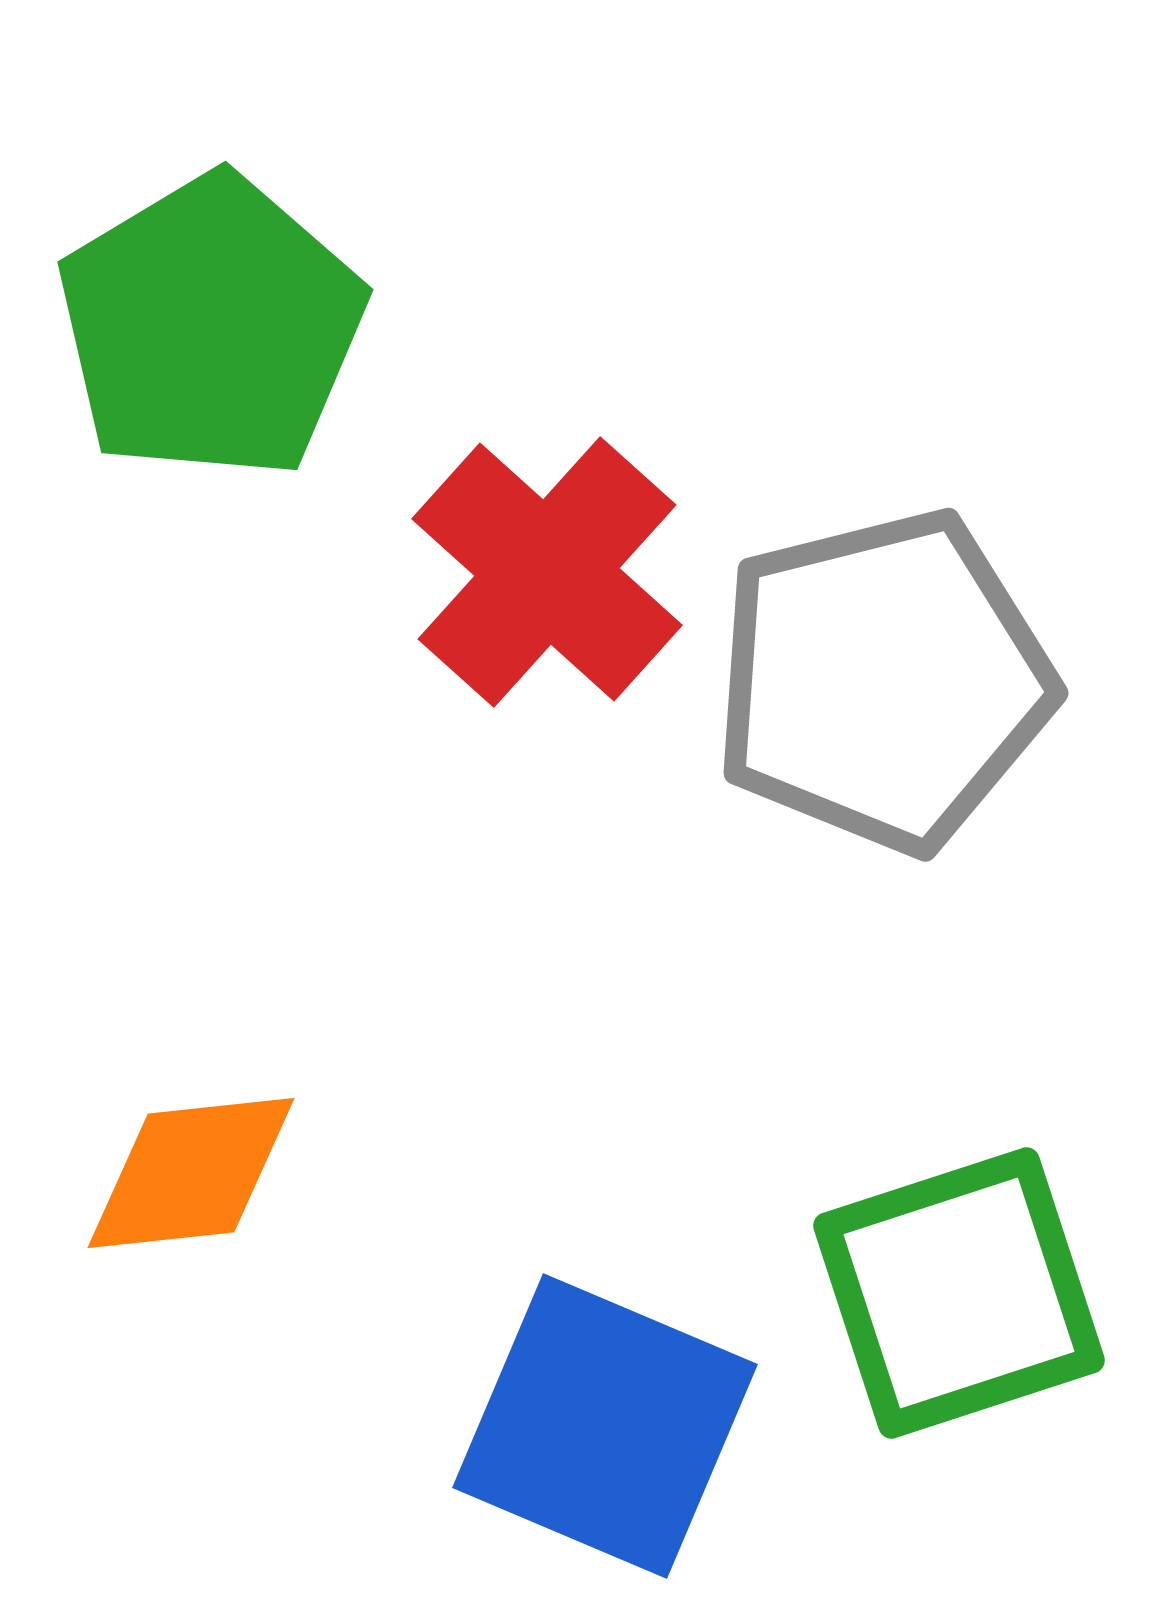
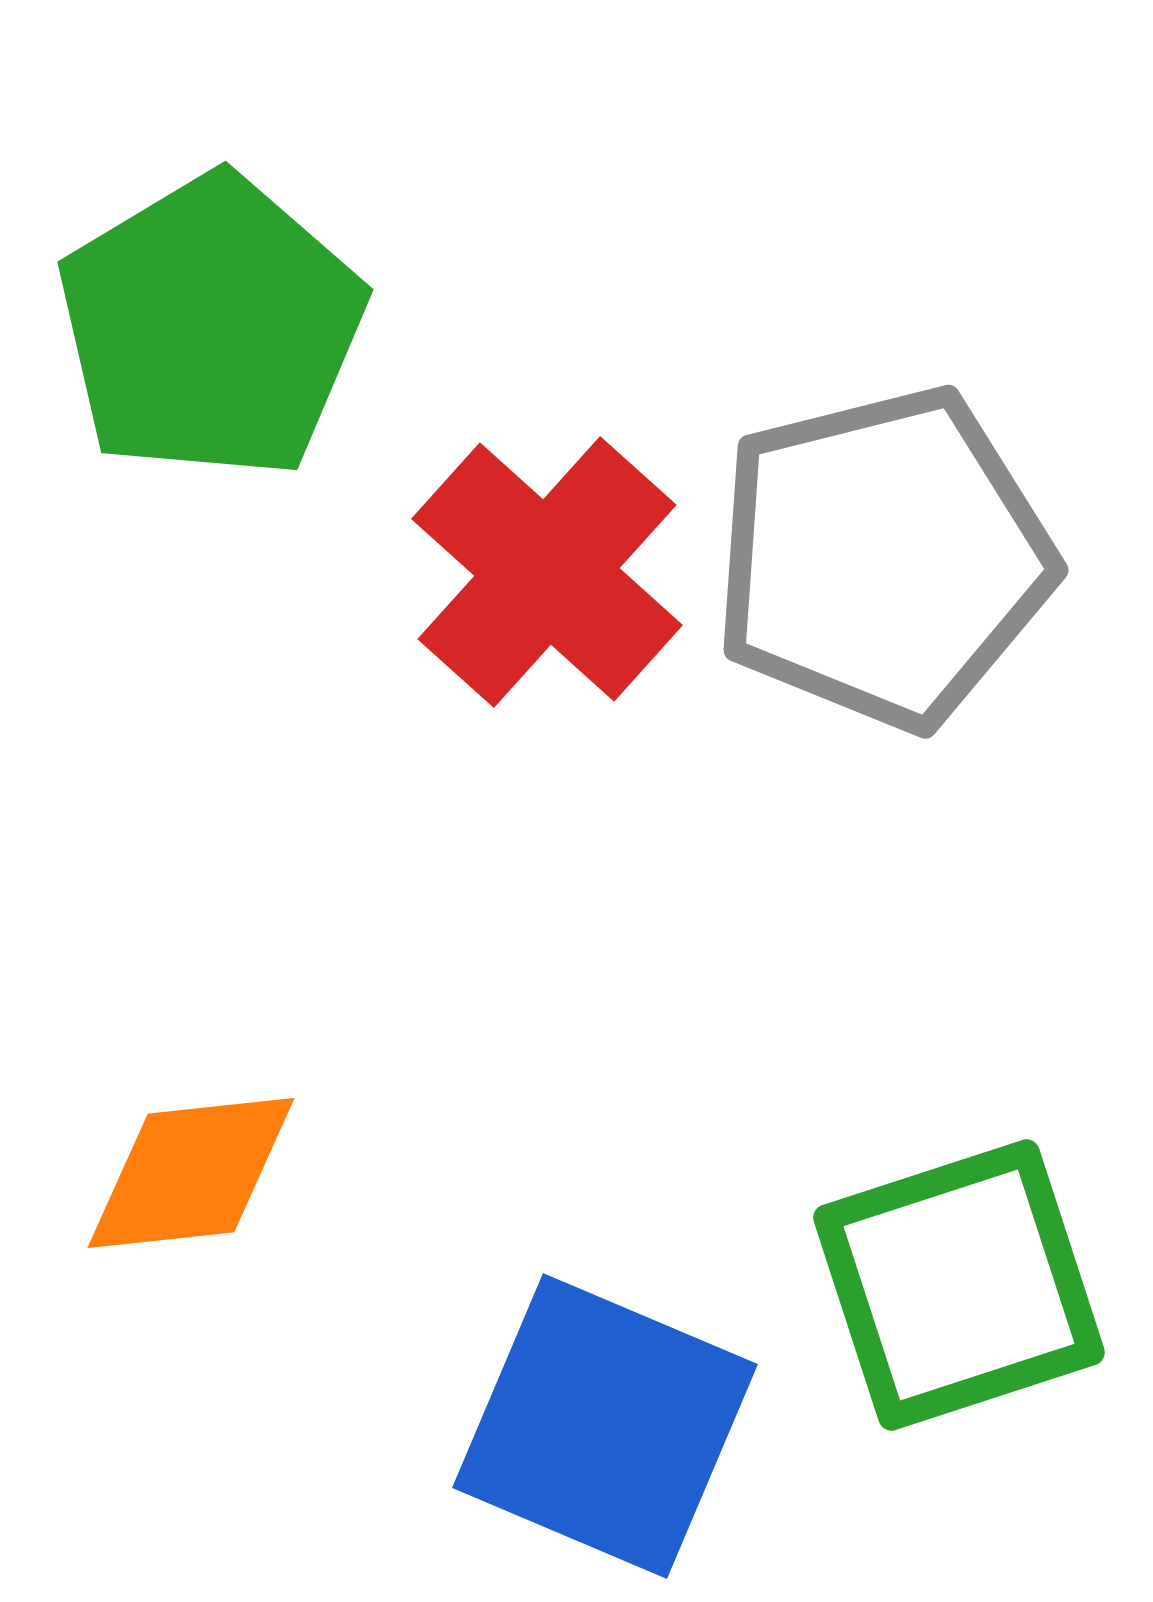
gray pentagon: moved 123 px up
green square: moved 8 px up
